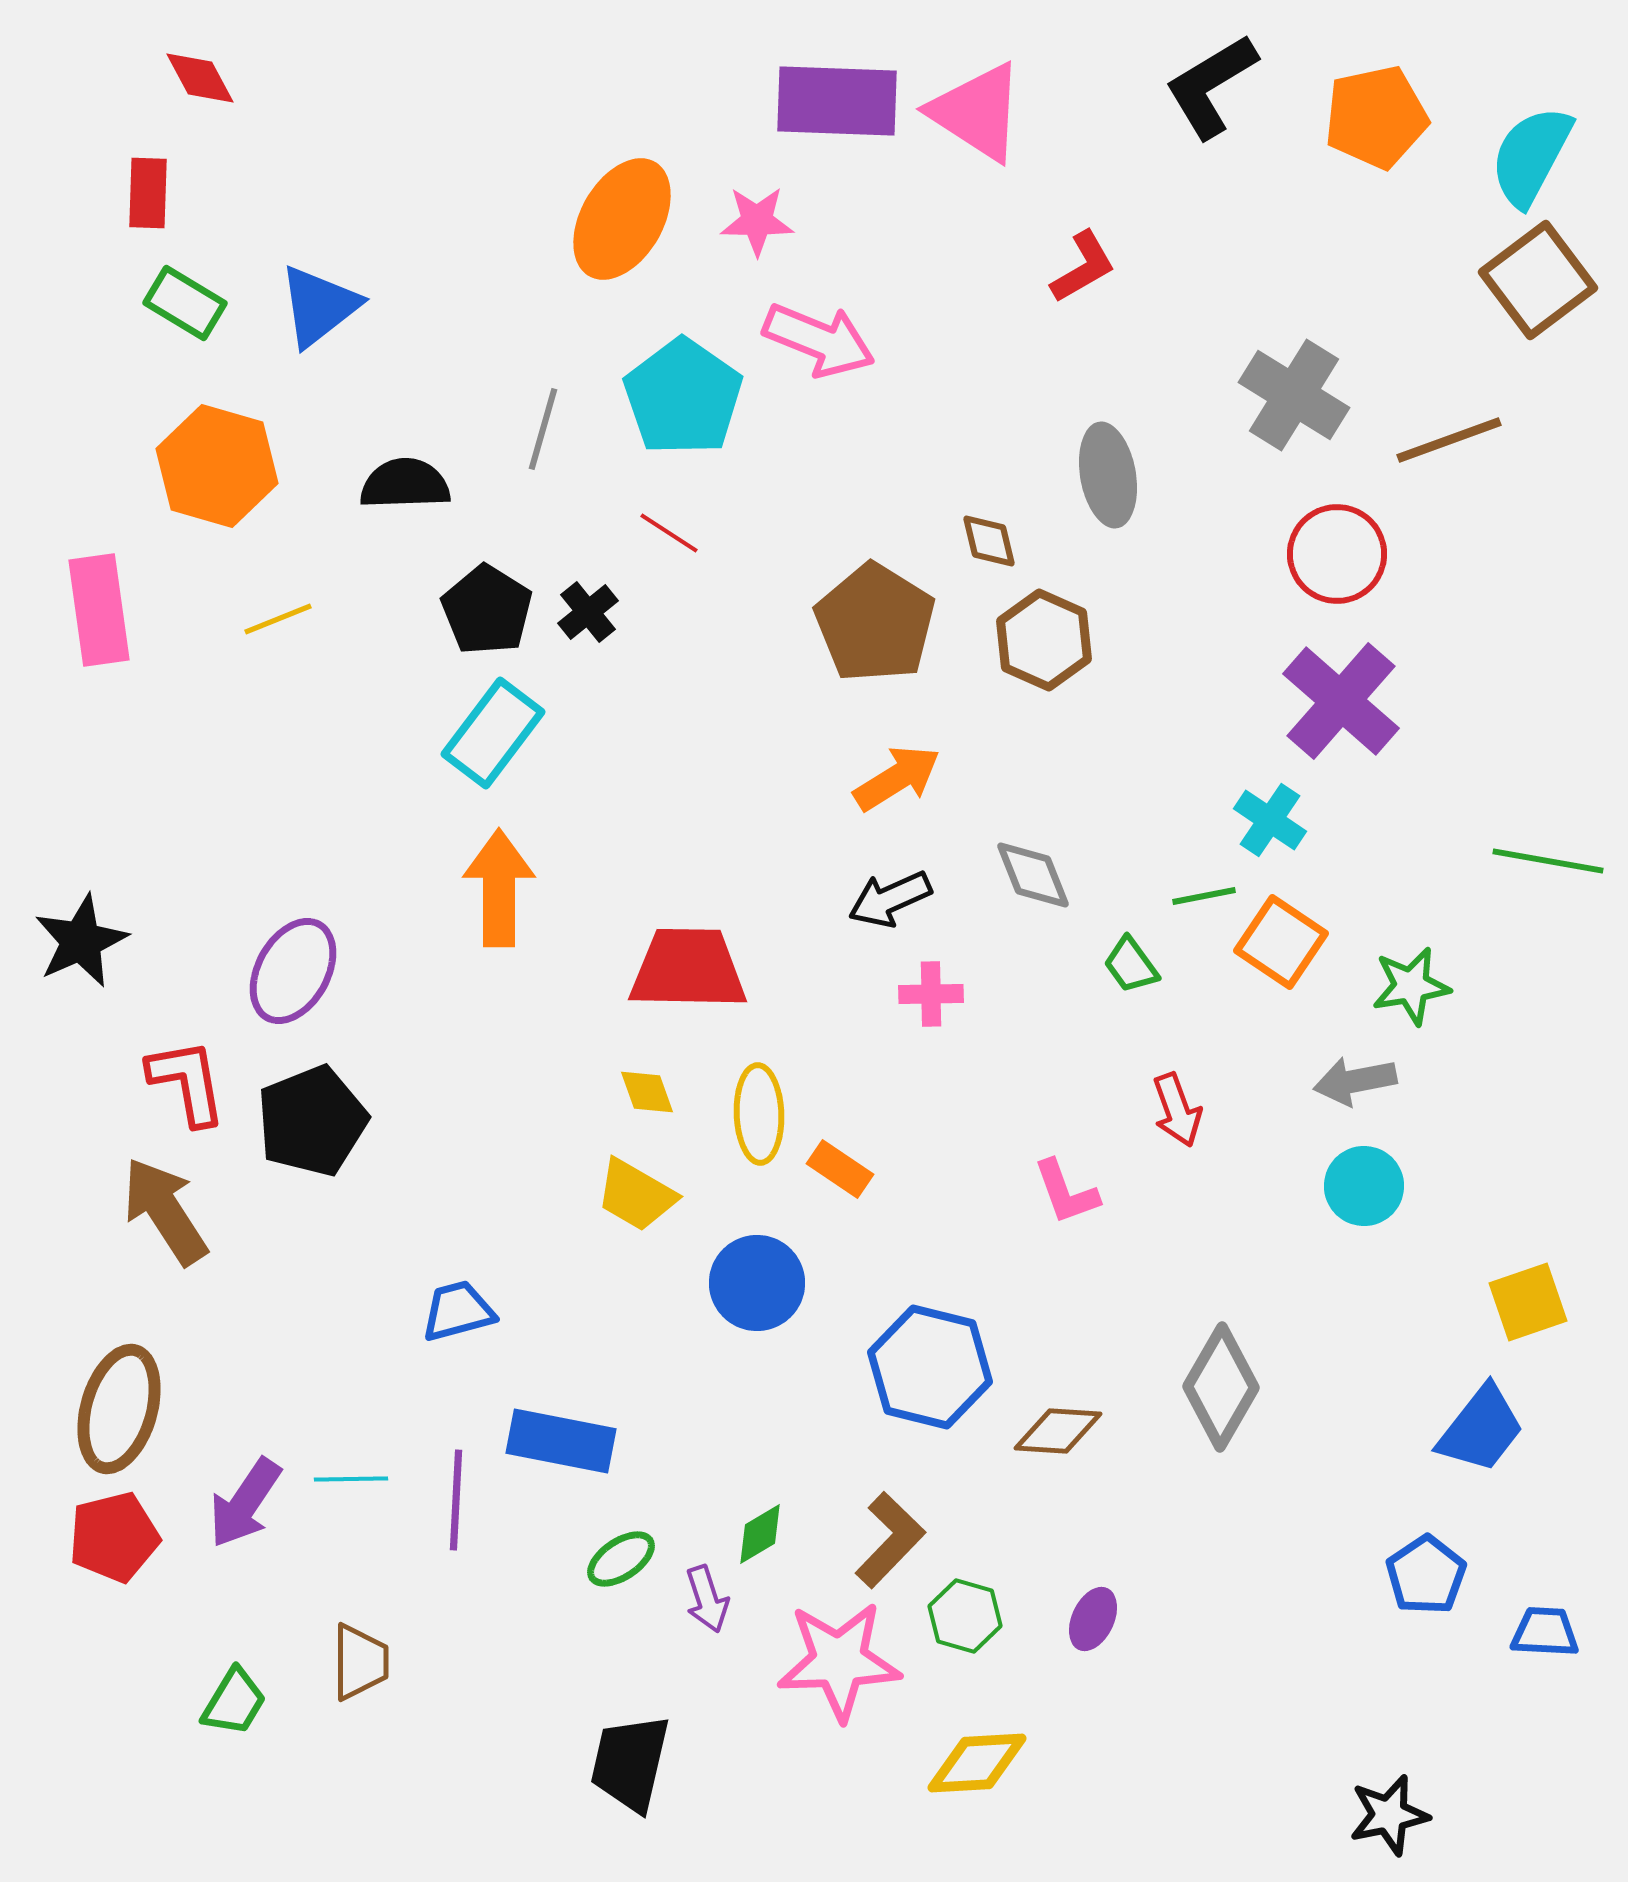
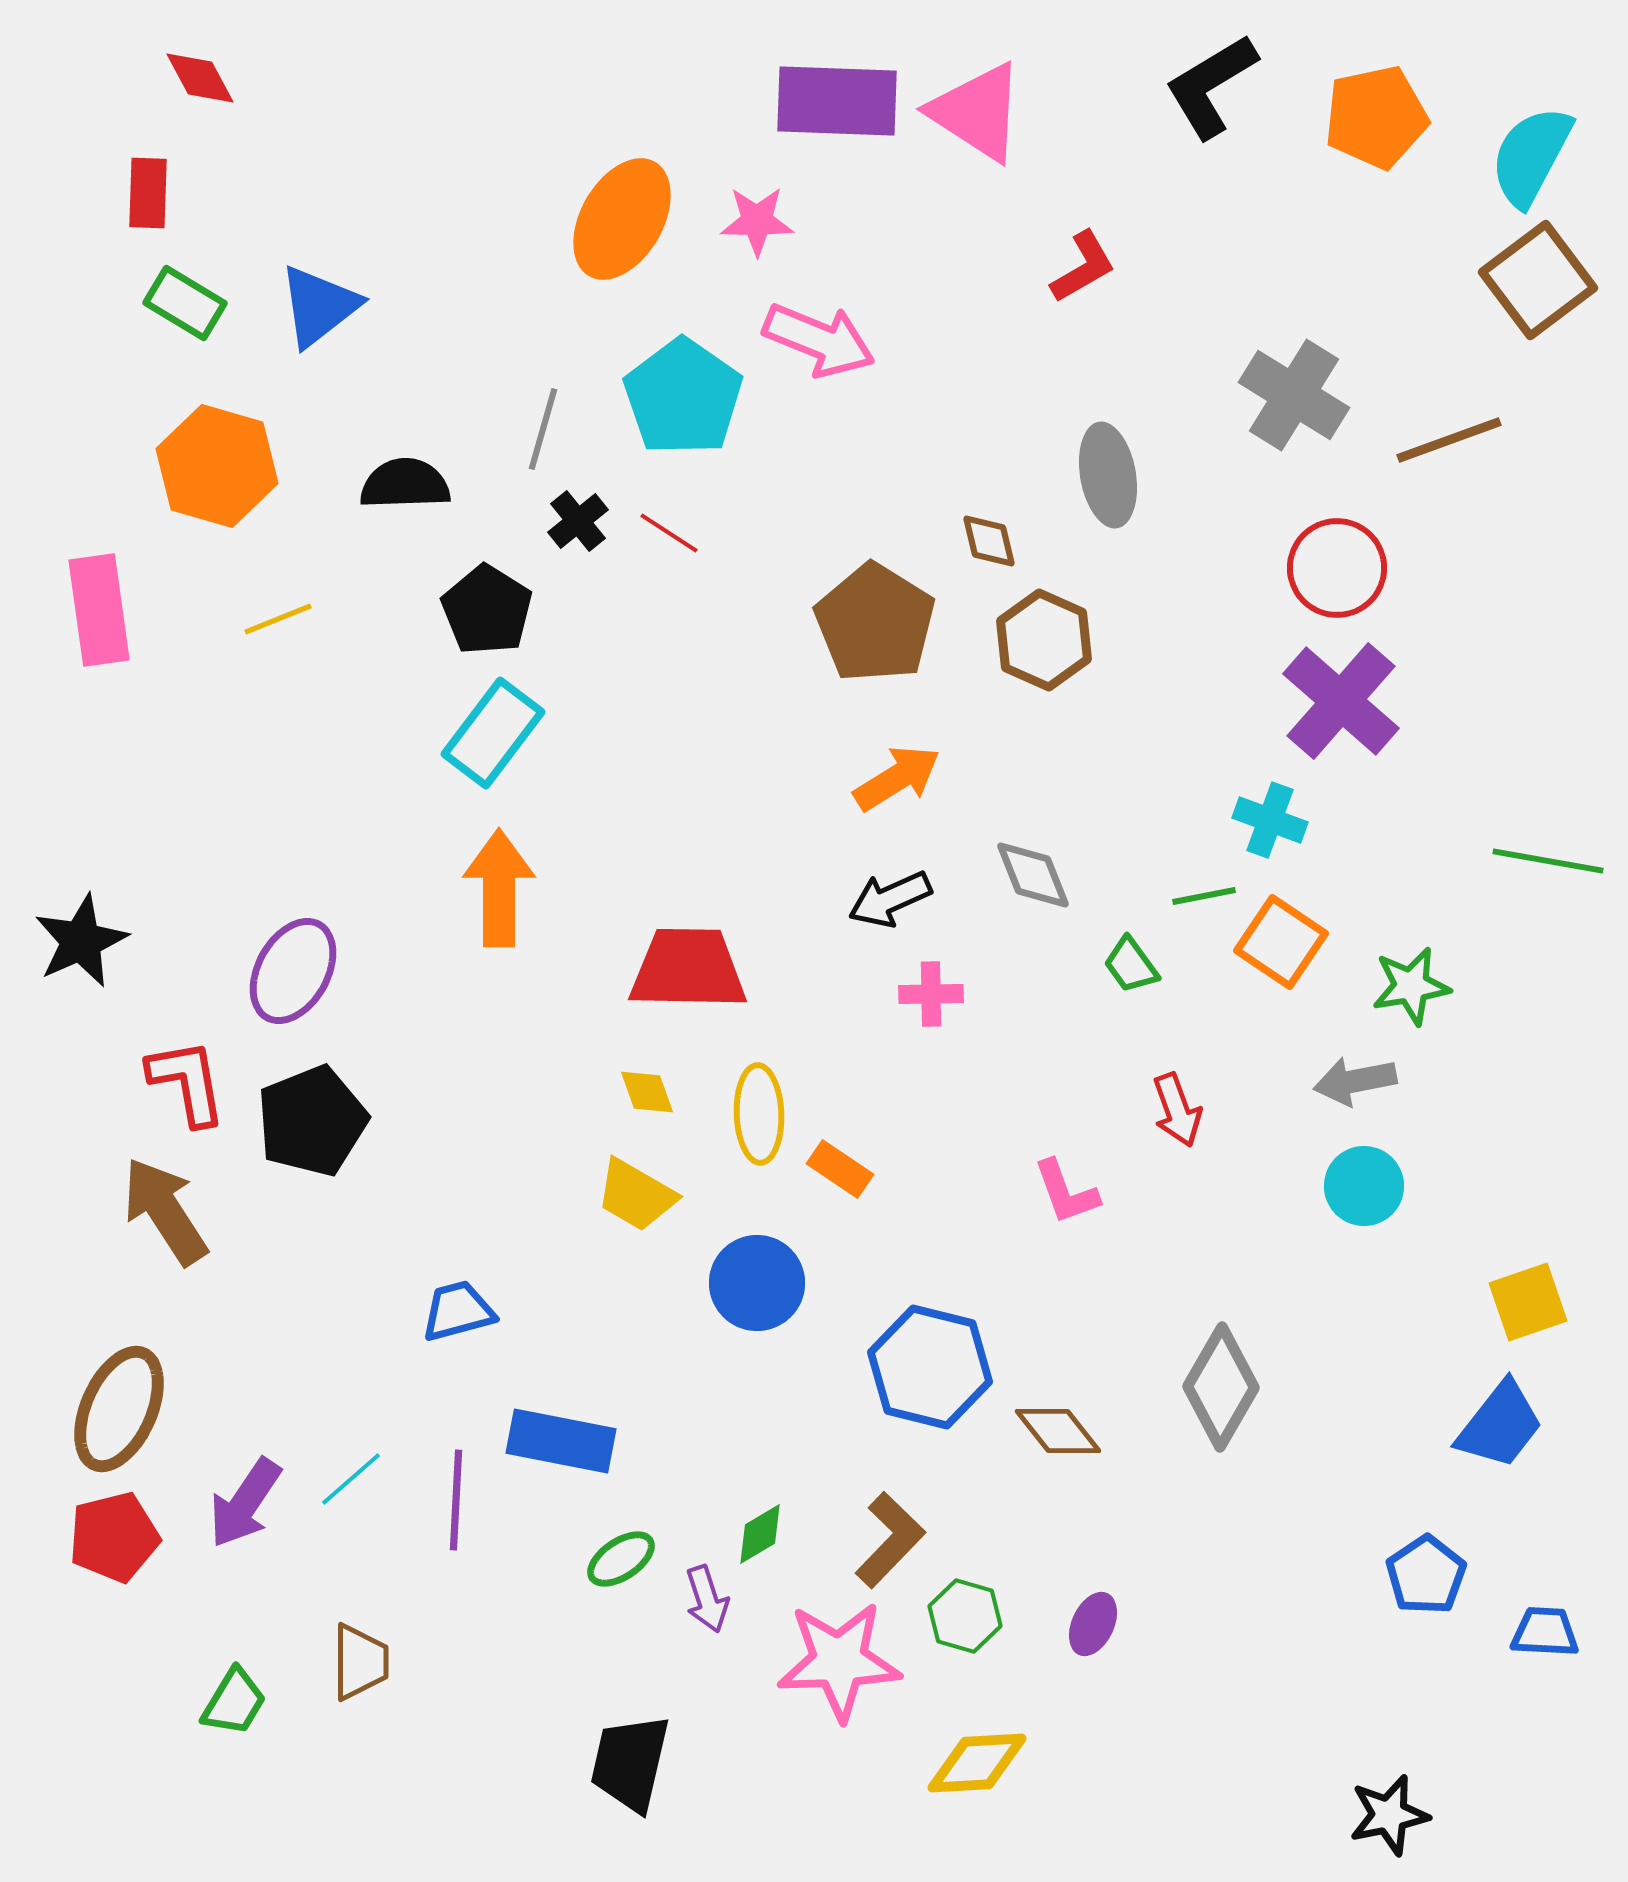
red circle at (1337, 554): moved 14 px down
black cross at (588, 612): moved 10 px left, 91 px up
cyan cross at (1270, 820): rotated 14 degrees counterclockwise
brown ellipse at (119, 1409): rotated 8 degrees clockwise
blue trapezoid at (1481, 1429): moved 19 px right, 4 px up
brown diamond at (1058, 1431): rotated 48 degrees clockwise
cyan line at (351, 1479): rotated 40 degrees counterclockwise
purple ellipse at (1093, 1619): moved 5 px down
